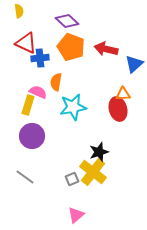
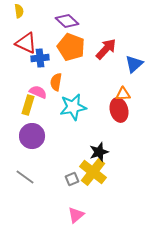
red arrow: rotated 120 degrees clockwise
red ellipse: moved 1 px right, 1 px down
